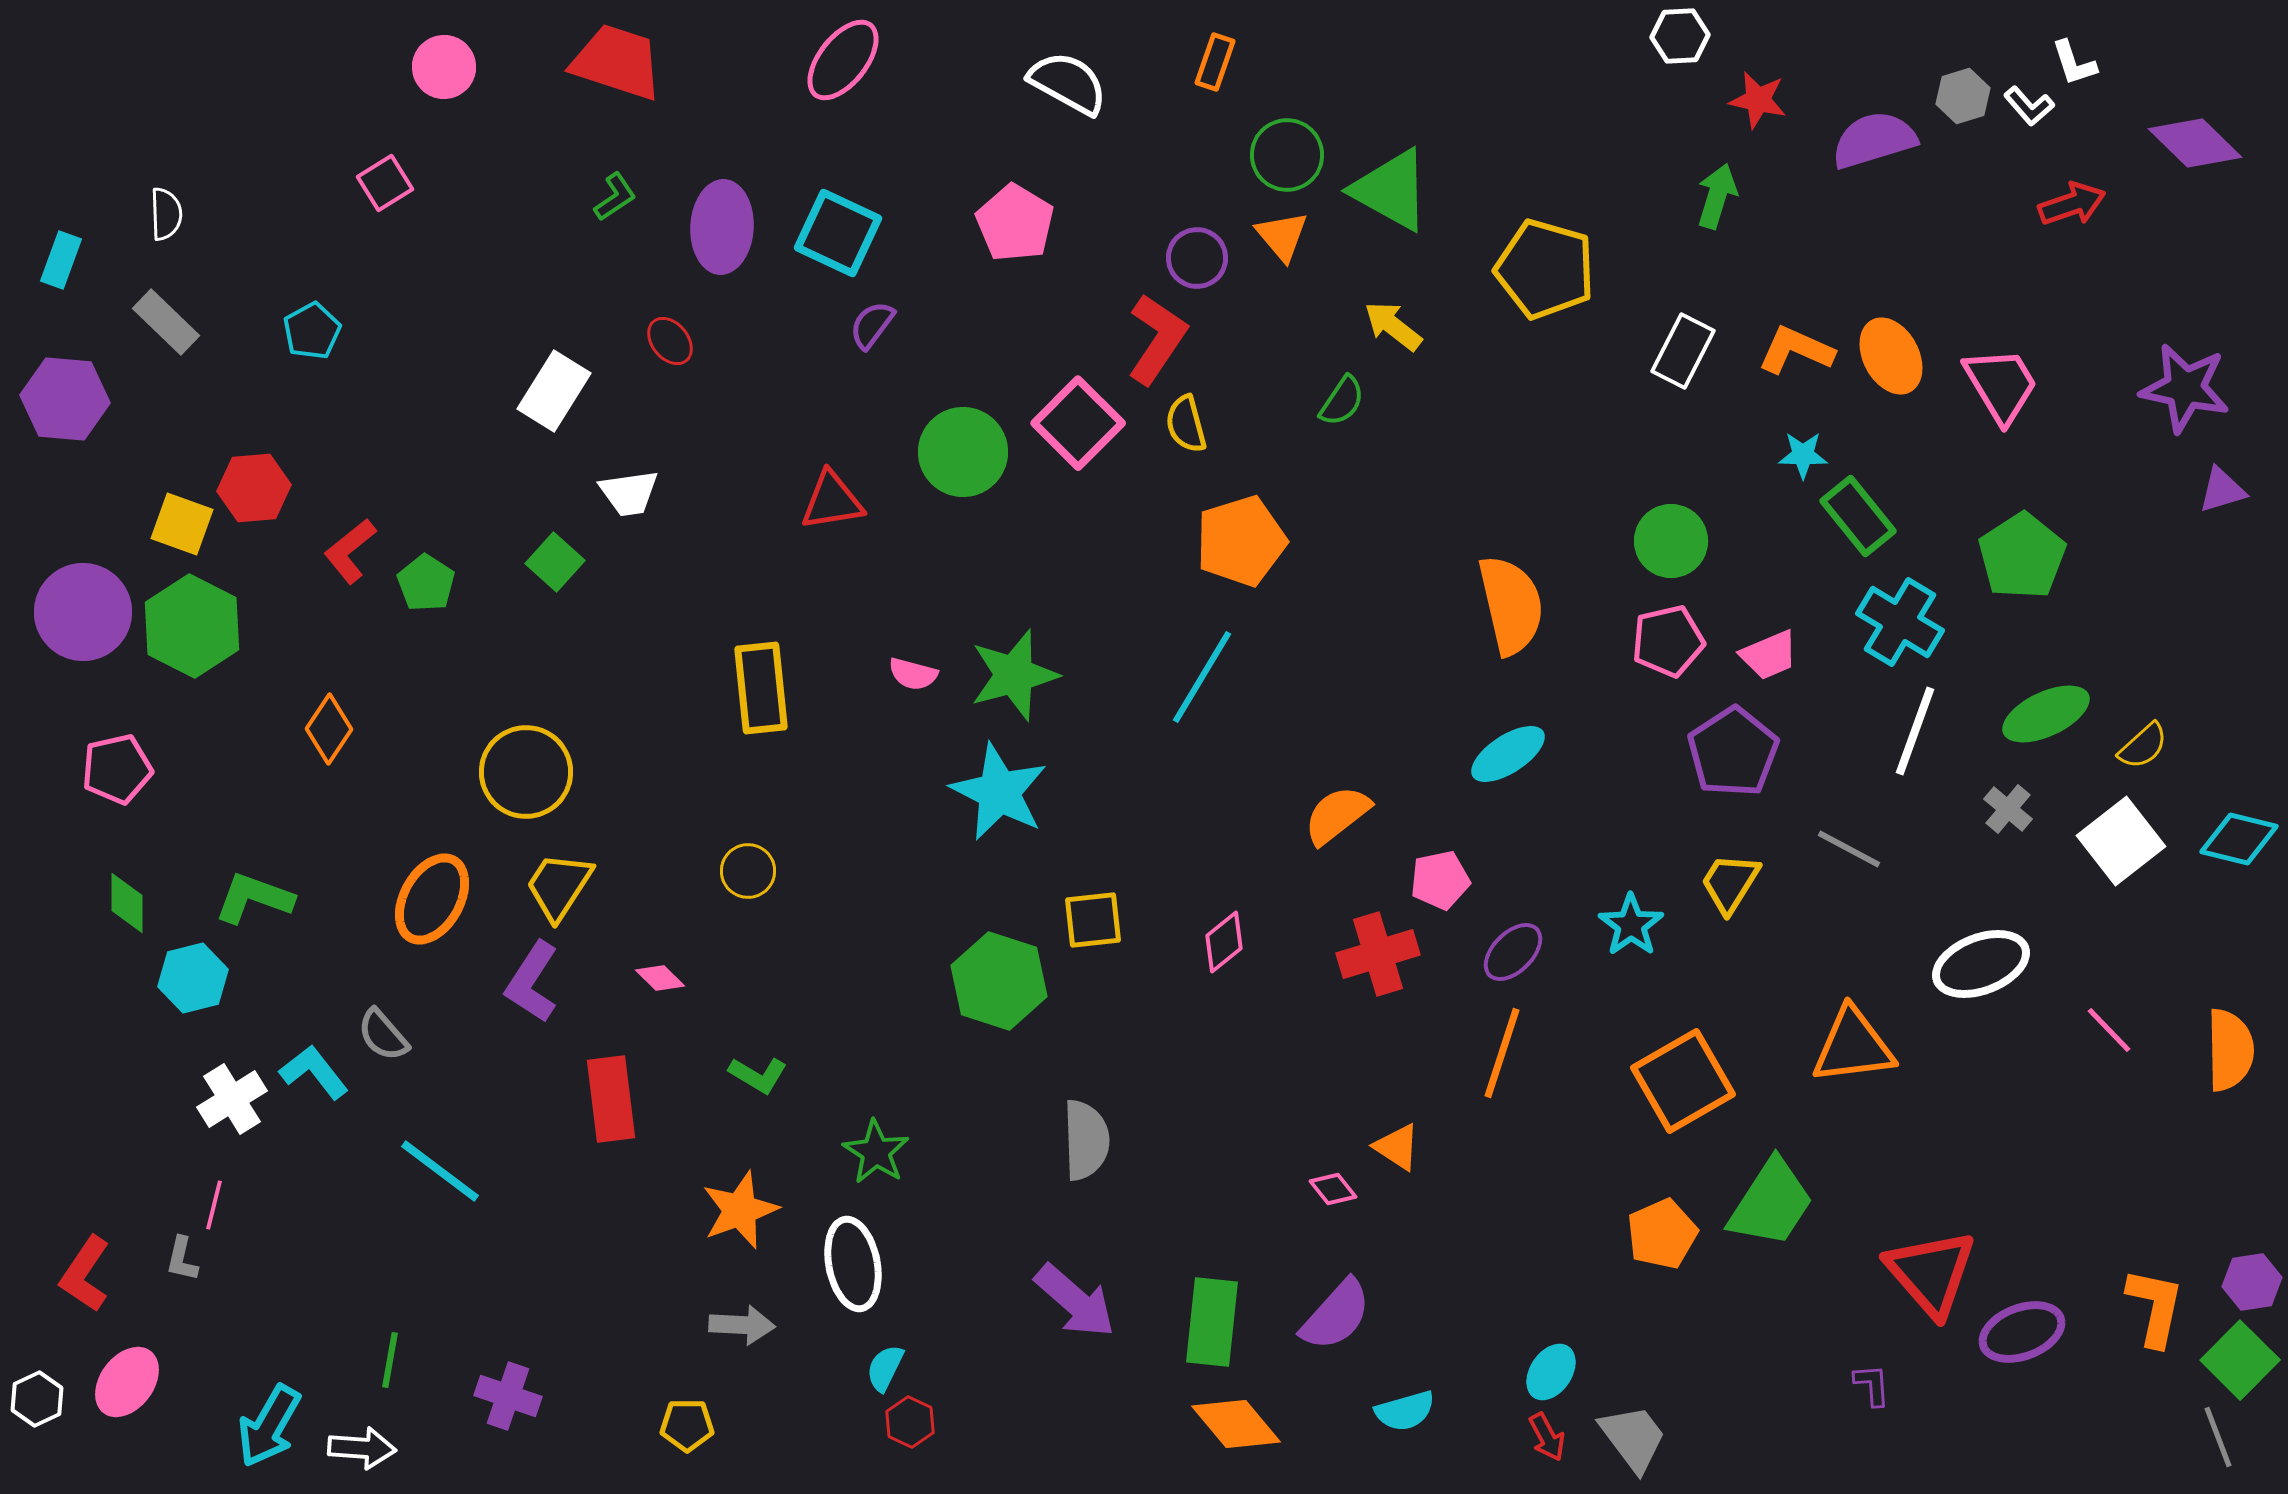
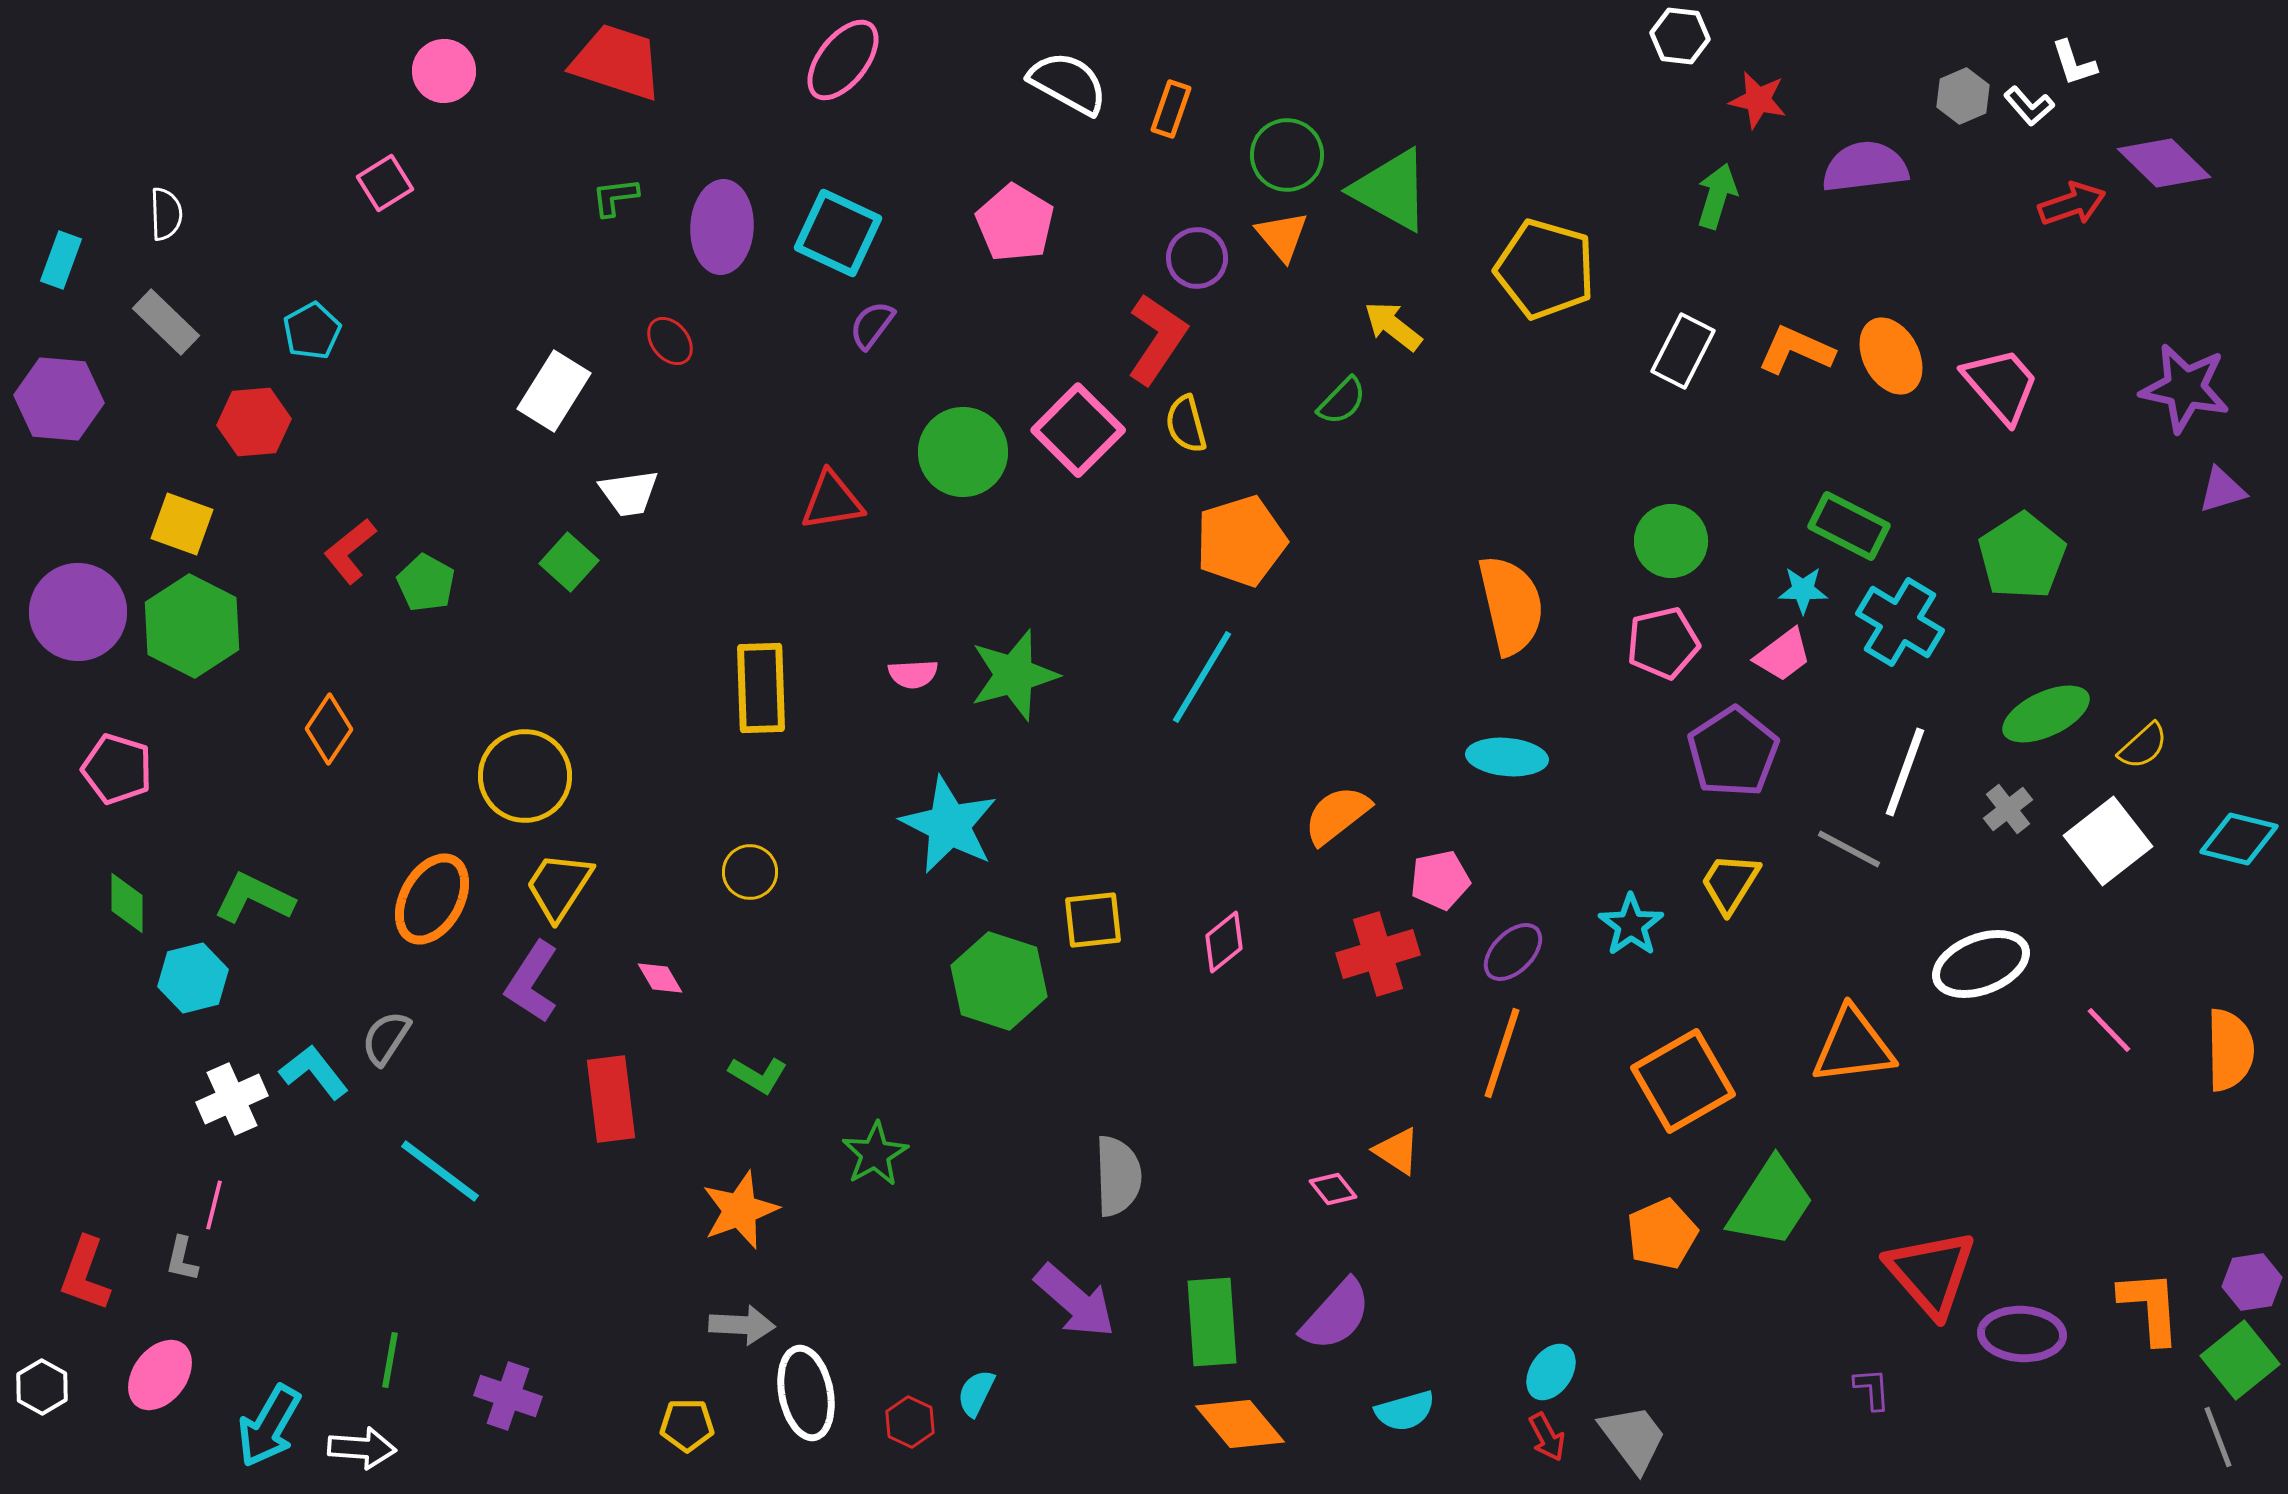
white hexagon at (1680, 36): rotated 10 degrees clockwise
orange rectangle at (1215, 62): moved 44 px left, 47 px down
pink circle at (444, 67): moved 4 px down
gray hexagon at (1963, 96): rotated 6 degrees counterclockwise
purple semicircle at (1874, 140): moved 9 px left, 27 px down; rotated 10 degrees clockwise
purple diamond at (2195, 143): moved 31 px left, 20 px down
green L-shape at (615, 197): rotated 153 degrees counterclockwise
pink trapezoid at (2001, 385): rotated 10 degrees counterclockwise
purple hexagon at (65, 399): moved 6 px left
green semicircle at (1342, 401): rotated 10 degrees clockwise
pink square at (1078, 423): moved 7 px down
cyan star at (1803, 455): moved 135 px down
red hexagon at (254, 488): moved 66 px up
green rectangle at (1858, 516): moved 9 px left, 10 px down; rotated 24 degrees counterclockwise
green square at (555, 562): moved 14 px right
green pentagon at (426, 583): rotated 4 degrees counterclockwise
purple circle at (83, 612): moved 5 px left
pink pentagon at (1668, 641): moved 5 px left, 2 px down
pink trapezoid at (1769, 655): moved 14 px right; rotated 14 degrees counterclockwise
pink semicircle at (913, 674): rotated 18 degrees counterclockwise
yellow rectangle at (761, 688): rotated 4 degrees clockwise
white line at (1915, 731): moved 10 px left, 41 px down
cyan ellipse at (1508, 754): moved 1 px left, 3 px down; rotated 38 degrees clockwise
pink pentagon at (117, 769): rotated 30 degrees clockwise
yellow circle at (526, 772): moved 1 px left, 4 px down
cyan star at (999, 792): moved 50 px left, 33 px down
gray cross at (2008, 809): rotated 12 degrees clockwise
white square at (2121, 841): moved 13 px left
yellow circle at (748, 871): moved 2 px right, 1 px down
green L-shape at (254, 898): rotated 6 degrees clockwise
pink diamond at (660, 978): rotated 15 degrees clockwise
gray semicircle at (383, 1035): moved 3 px right, 3 px down; rotated 74 degrees clockwise
white cross at (232, 1099): rotated 8 degrees clockwise
gray semicircle at (1086, 1140): moved 32 px right, 36 px down
orange triangle at (1397, 1147): moved 4 px down
green star at (876, 1152): moved 1 px left, 2 px down; rotated 10 degrees clockwise
white ellipse at (853, 1264): moved 47 px left, 129 px down
red L-shape at (85, 1274): rotated 14 degrees counterclockwise
orange L-shape at (2155, 1307): moved 5 px left; rotated 16 degrees counterclockwise
green rectangle at (1212, 1322): rotated 10 degrees counterclockwise
purple ellipse at (2022, 1332): moved 2 px down; rotated 24 degrees clockwise
green square at (2240, 1360): rotated 6 degrees clockwise
cyan semicircle at (885, 1368): moved 91 px right, 25 px down
pink ellipse at (127, 1382): moved 33 px right, 7 px up
purple L-shape at (1872, 1385): moved 4 px down
white hexagon at (37, 1399): moved 5 px right, 12 px up; rotated 6 degrees counterclockwise
orange diamond at (1236, 1424): moved 4 px right
